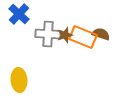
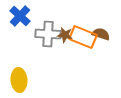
blue cross: moved 1 px right, 2 px down
brown star: rotated 28 degrees clockwise
